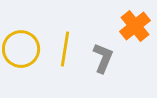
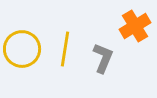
orange cross: rotated 8 degrees clockwise
yellow circle: moved 1 px right
